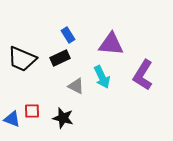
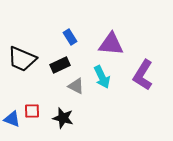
blue rectangle: moved 2 px right, 2 px down
black rectangle: moved 7 px down
